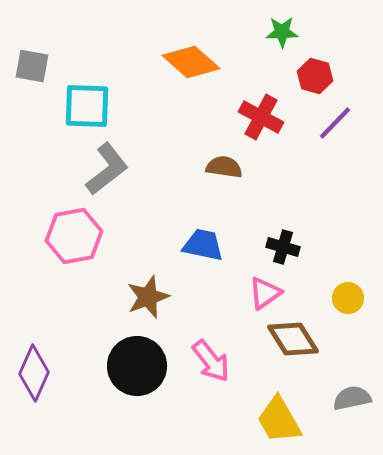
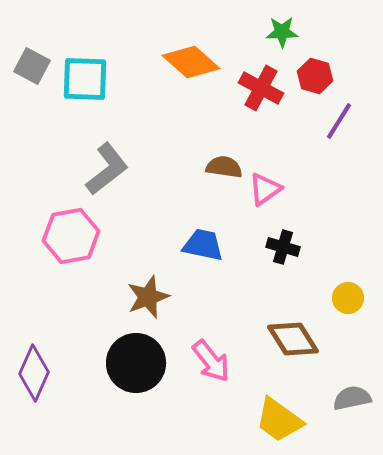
gray square: rotated 18 degrees clockwise
cyan square: moved 2 px left, 27 px up
red cross: moved 29 px up
purple line: moved 4 px right, 2 px up; rotated 12 degrees counterclockwise
pink hexagon: moved 3 px left
pink triangle: moved 104 px up
black circle: moved 1 px left, 3 px up
yellow trapezoid: rotated 24 degrees counterclockwise
